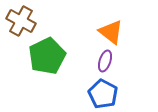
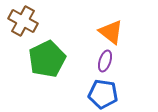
brown cross: moved 2 px right
green pentagon: moved 3 px down
blue pentagon: rotated 20 degrees counterclockwise
